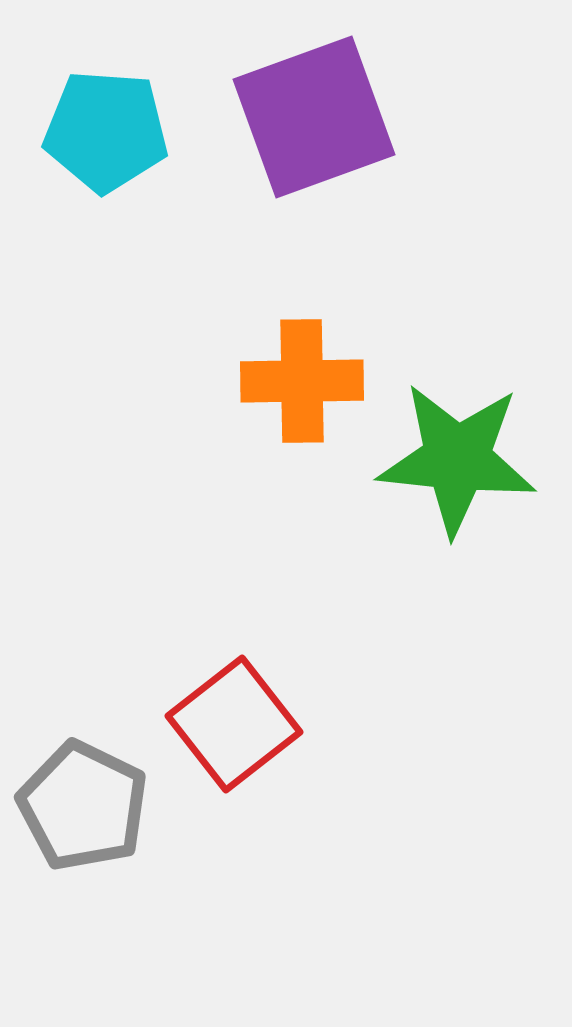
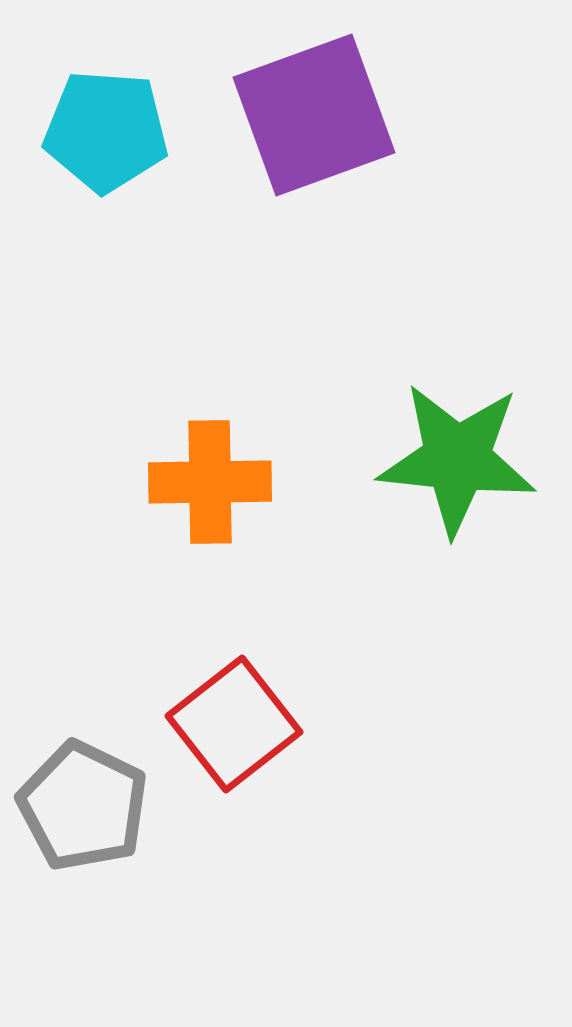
purple square: moved 2 px up
orange cross: moved 92 px left, 101 px down
